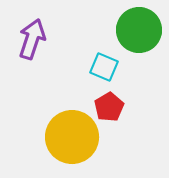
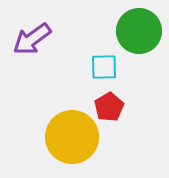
green circle: moved 1 px down
purple arrow: rotated 144 degrees counterclockwise
cyan square: rotated 24 degrees counterclockwise
